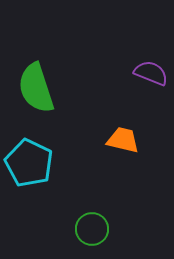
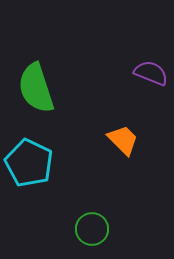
orange trapezoid: rotated 32 degrees clockwise
